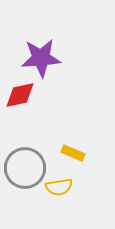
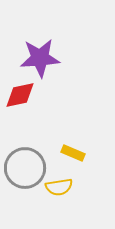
purple star: moved 1 px left
